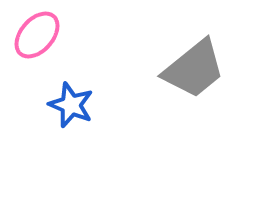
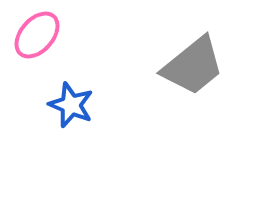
gray trapezoid: moved 1 px left, 3 px up
